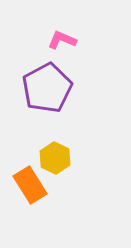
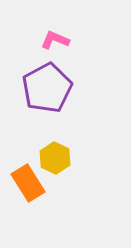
pink L-shape: moved 7 px left
orange rectangle: moved 2 px left, 2 px up
